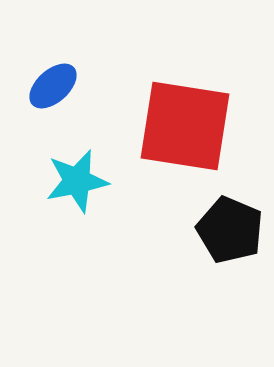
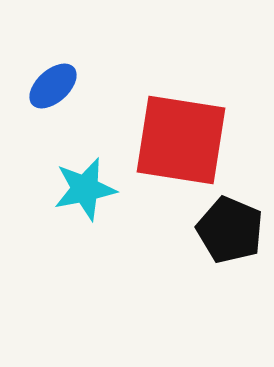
red square: moved 4 px left, 14 px down
cyan star: moved 8 px right, 8 px down
